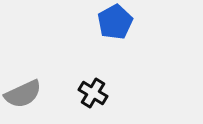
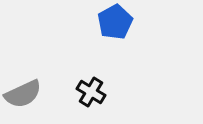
black cross: moved 2 px left, 1 px up
